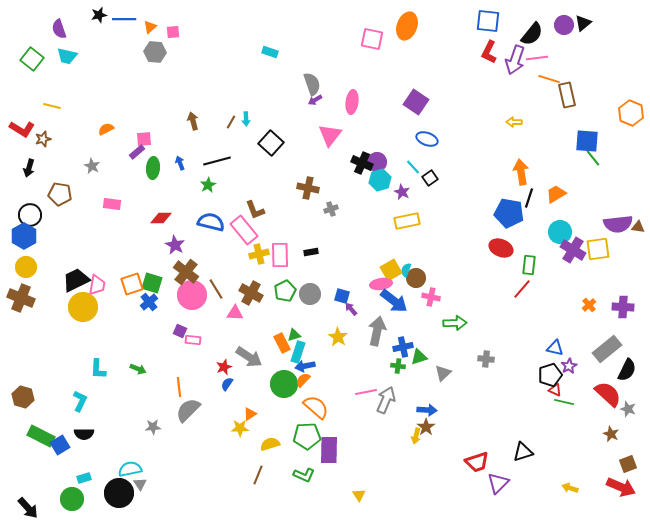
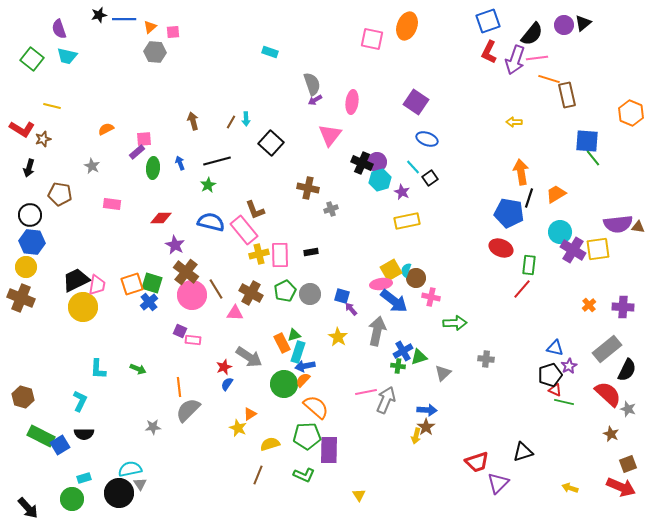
blue square at (488, 21): rotated 25 degrees counterclockwise
blue hexagon at (24, 236): moved 8 px right, 6 px down; rotated 25 degrees counterclockwise
blue cross at (403, 347): moved 4 px down; rotated 18 degrees counterclockwise
yellow star at (240, 428): moved 2 px left; rotated 24 degrees clockwise
